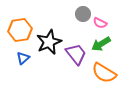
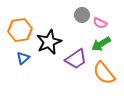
gray circle: moved 1 px left, 1 px down
purple trapezoid: moved 5 px down; rotated 95 degrees clockwise
orange semicircle: rotated 20 degrees clockwise
